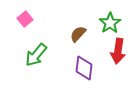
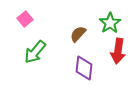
green arrow: moved 1 px left, 3 px up
